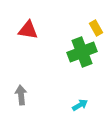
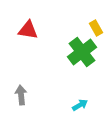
green cross: rotated 16 degrees counterclockwise
